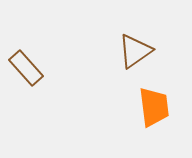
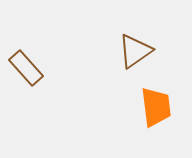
orange trapezoid: moved 2 px right
